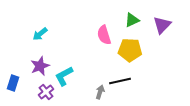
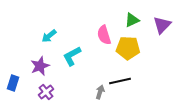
cyan arrow: moved 9 px right, 2 px down
yellow pentagon: moved 2 px left, 2 px up
cyan L-shape: moved 8 px right, 20 px up
